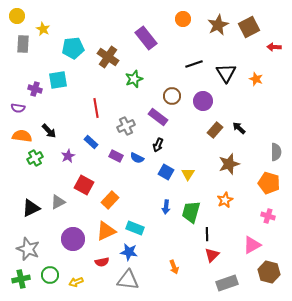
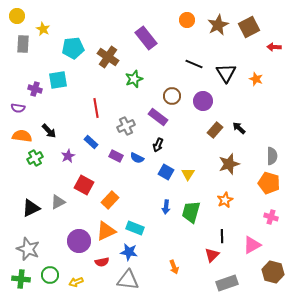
orange circle at (183, 19): moved 4 px right, 1 px down
black line at (194, 64): rotated 42 degrees clockwise
gray semicircle at (276, 152): moved 4 px left, 4 px down
pink cross at (268, 216): moved 3 px right, 1 px down
black line at (207, 234): moved 15 px right, 2 px down
purple circle at (73, 239): moved 6 px right, 2 px down
brown hexagon at (269, 272): moved 4 px right
green cross at (21, 279): rotated 18 degrees clockwise
